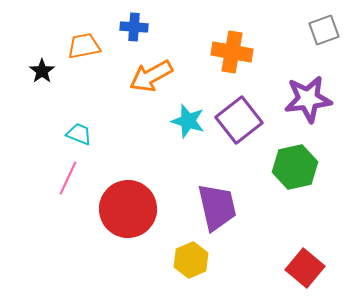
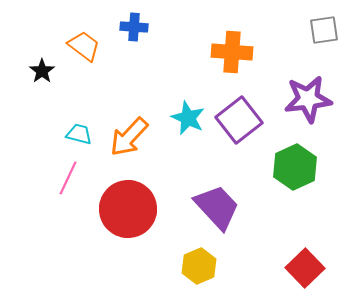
gray square: rotated 12 degrees clockwise
orange trapezoid: rotated 48 degrees clockwise
orange cross: rotated 6 degrees counterclockwise
orange arrow: moved 22 px left, 61 px down; rotated 18 degrees counterclockwise
cyan star: moved 3 px up; rotated 8 degrees clockwise
cyan trapezoid: rotated 8 degrees counterclockwise
green hexagon: rotated 12 degrees counterclockwise
purple trapezoid: rotated 30 degrees counterclockwise
yellow hexagon: moved 8 px right, 6 px down
red square: rotated 6 degrees clockwise
